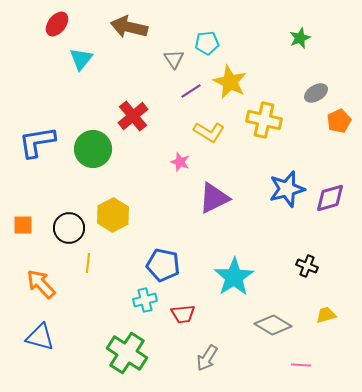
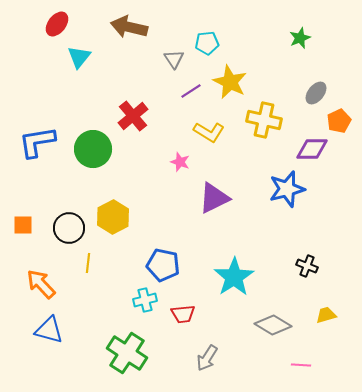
cyan triangle: moved 2 px left, 2 px up
gray ellipse: rotated 20 degrees counterclockwise
purple diamond: moved 18 px left, 49 px up; rotated 16 degrees clockwise
yellow hexagon: moved 2 px down
blue triangle: moved 9 px right, 7 px up
